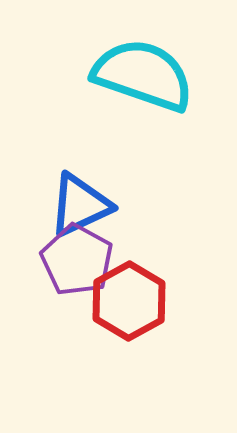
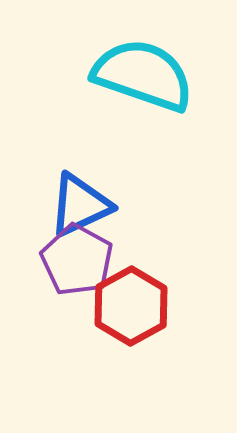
red hexagon: moved 2 px right, 5 px down
